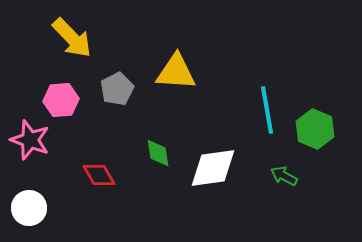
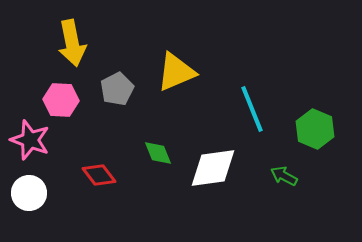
yellow arrow: moved 5 px down; rotated 33 degrees clockwise
yellow triangle: rotated 27 degrees counterclockwise
pink hexagon: rotated 8 degrees clockwise
cyan line: moved 15 px left, 1 px up; rotated 12 degrees counterclockwise
green diamond: rotated 12 degrees counterclockwise
red diamond: rotated 8 degrees counterclockwise
white circle: moved 15 px up
